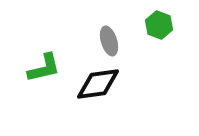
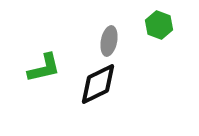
gray ellipse: rotated 28 degrees clockwise
black diamond: rotated 18 degrees counterclockwise
